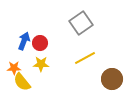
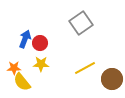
blue arrow: moved 1 px right, 2 px up
yellow line: moved 10 px down
